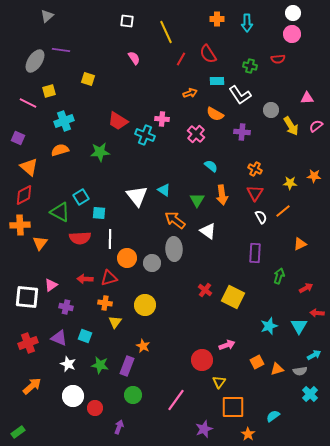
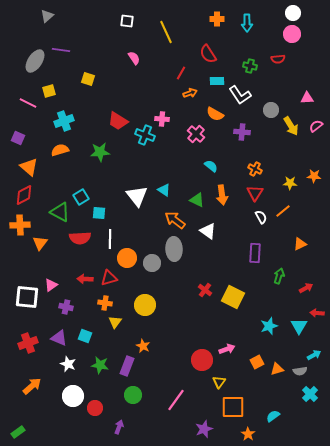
red line at (181, 59): moved 14 px down
green triangle at (197, 200): rotated 35 degrees counterclockwise
pink arrow at (227, 345): moved 4 px down
